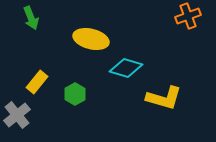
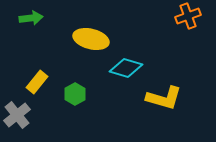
green arrow: rotated 75 degrees counterclockwise
